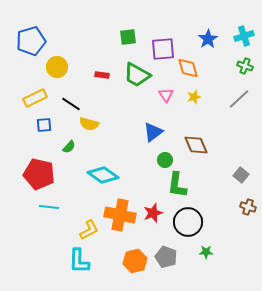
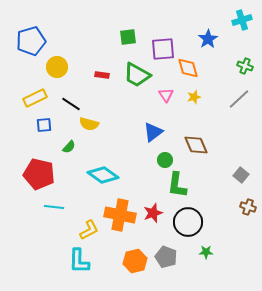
cyan cross: moved 2 px left, 16 px up
cyan line: moved 5 px right
